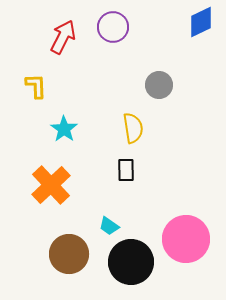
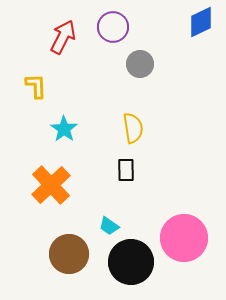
gray circle: moved 19 px left, 21 px up
pink circle: moved 2 px left, 1 px up
